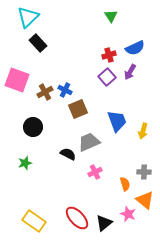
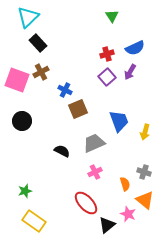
green triangle: moved 1 px right
red cross: moved 2 px left, 1 px up
brown cross: moved 4 px left, 20 px up
blue trapezoid: moved 2 px right
black circle: moved 11 px left, 6 px up
yellow arrow: moved 2 px right, 1 px down
gray trapezoid: moved 5 px right, 1 px down
black semicircle: moved 6 px left, 3 px up
green star: moved 28 px down
gray cross: rotated 16 degrees clockwise
red ellipse: moved 9 px right, 15 px up
black triangle: moved 3 px right, 2 px down
